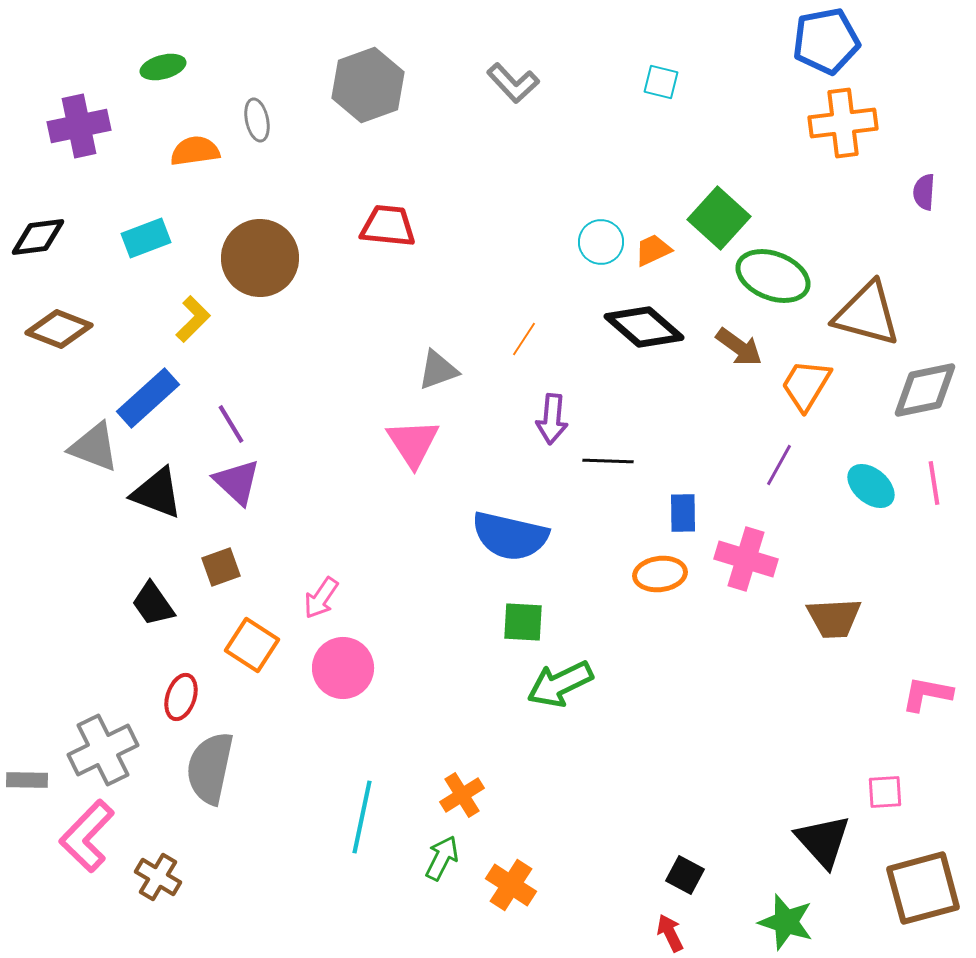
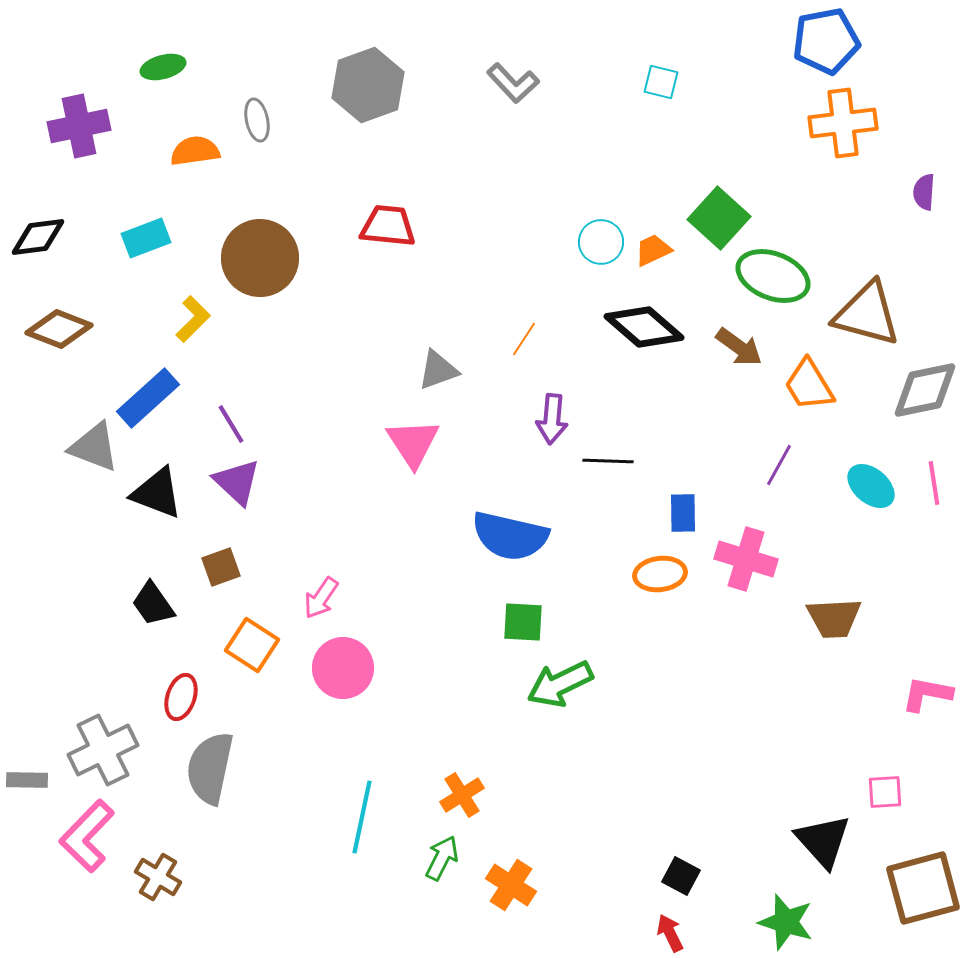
orange trapezoid at (806, 385): moved 3 px right; rotated 62 degrees counterclockwise
black square at (685, 875): moved 4 px left, 1 px down
